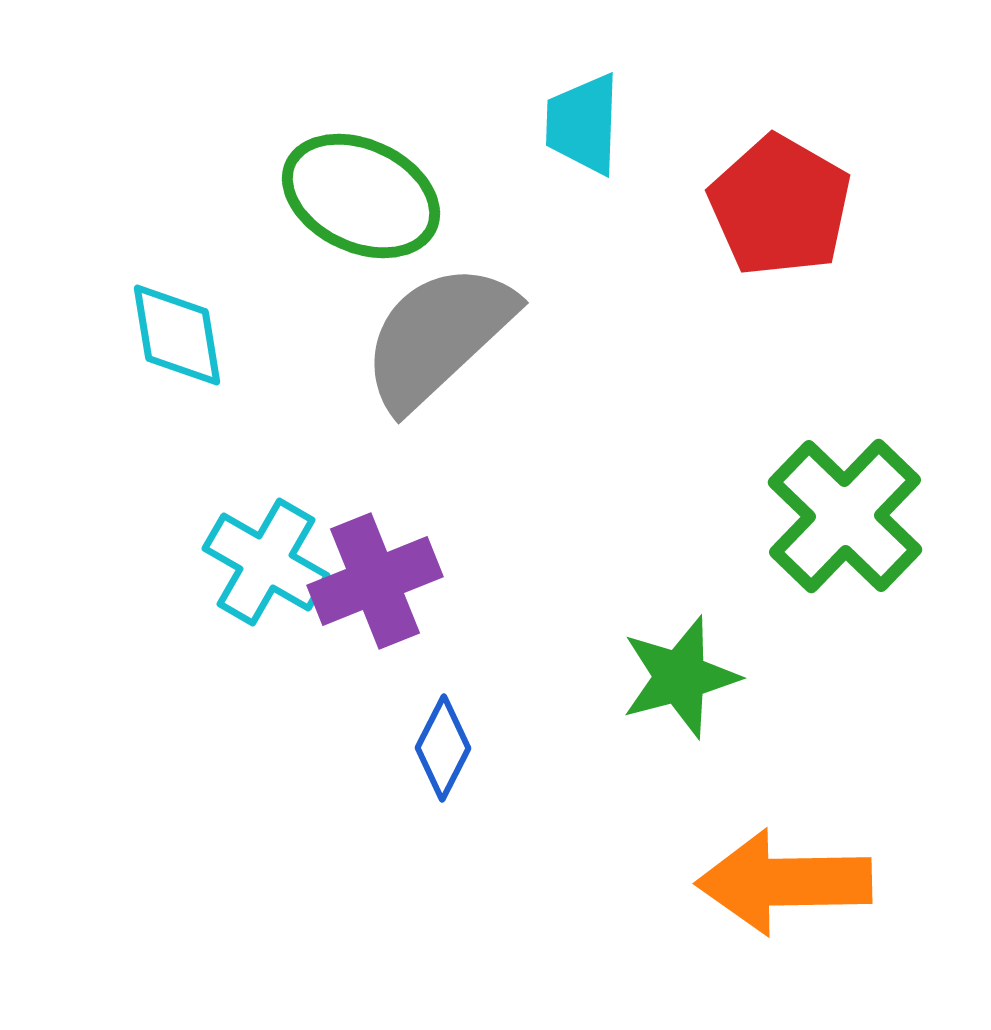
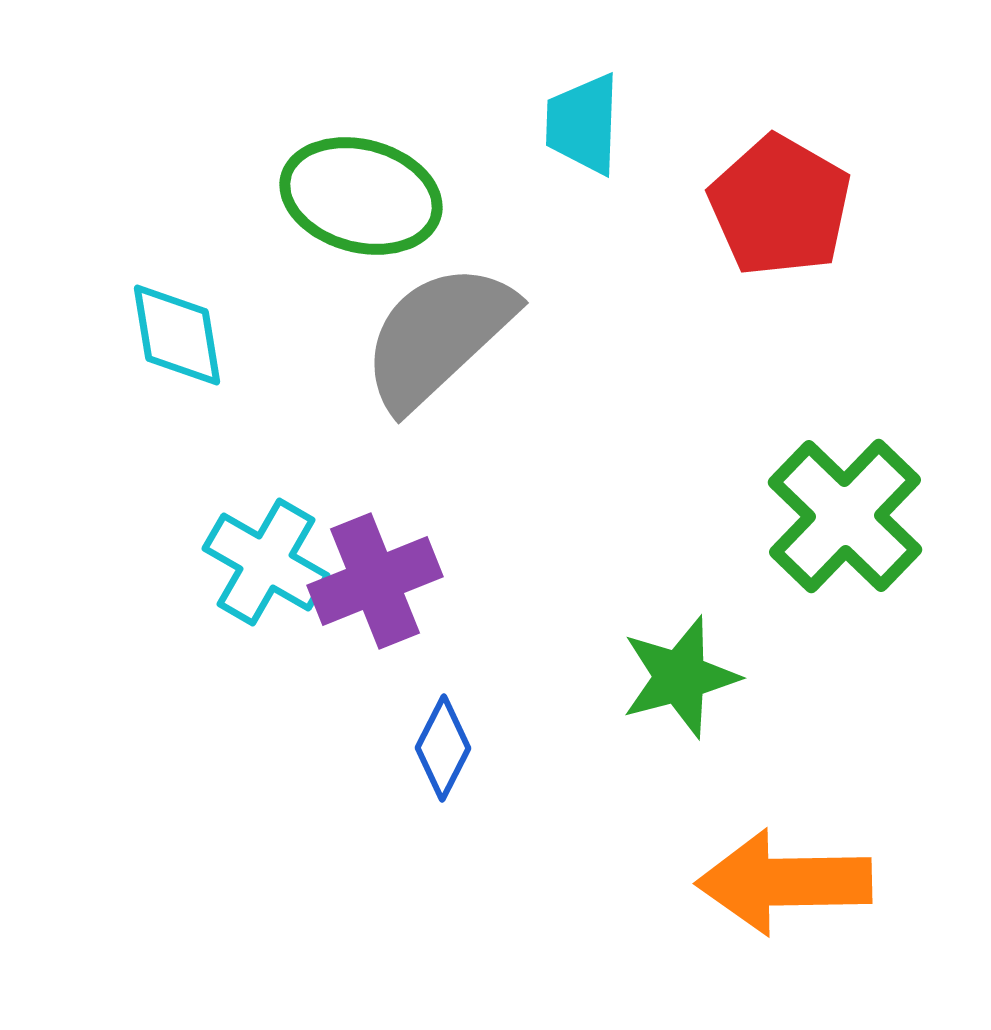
green ellipse: rotated 10 degrees counterclockwise
